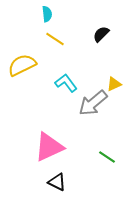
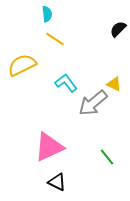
black semicircle: moved 17 px right, 5 px up
yellow triangle: rotated 49 degrees clockwise
green line: rotated 18 degrees clockwise
